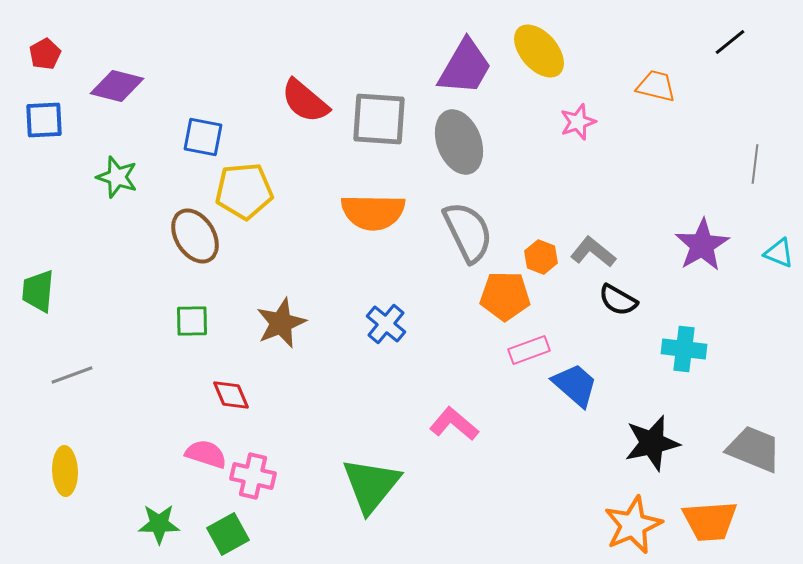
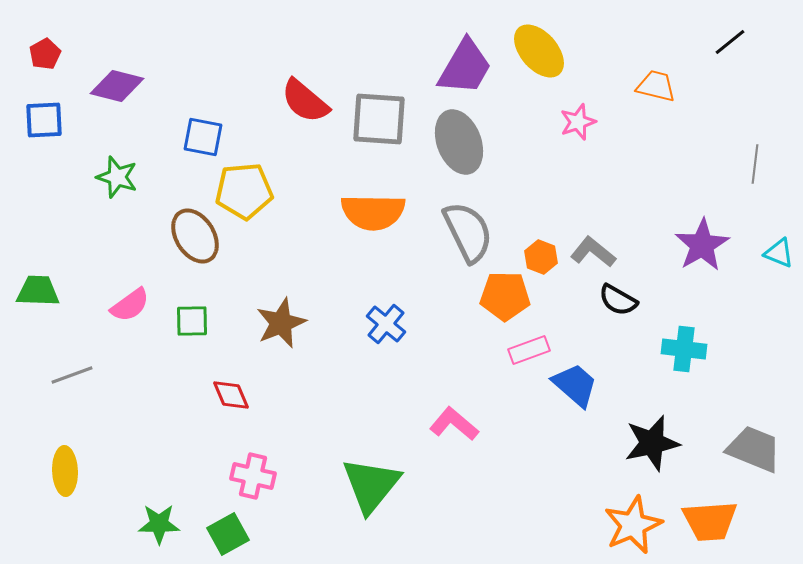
green trapezoid at (38, 291): rotated 87 degrees clockwise
pink semicircle at (206, 454): moved 76 px left, 149 px up; rotated 126 degrees clockwise
